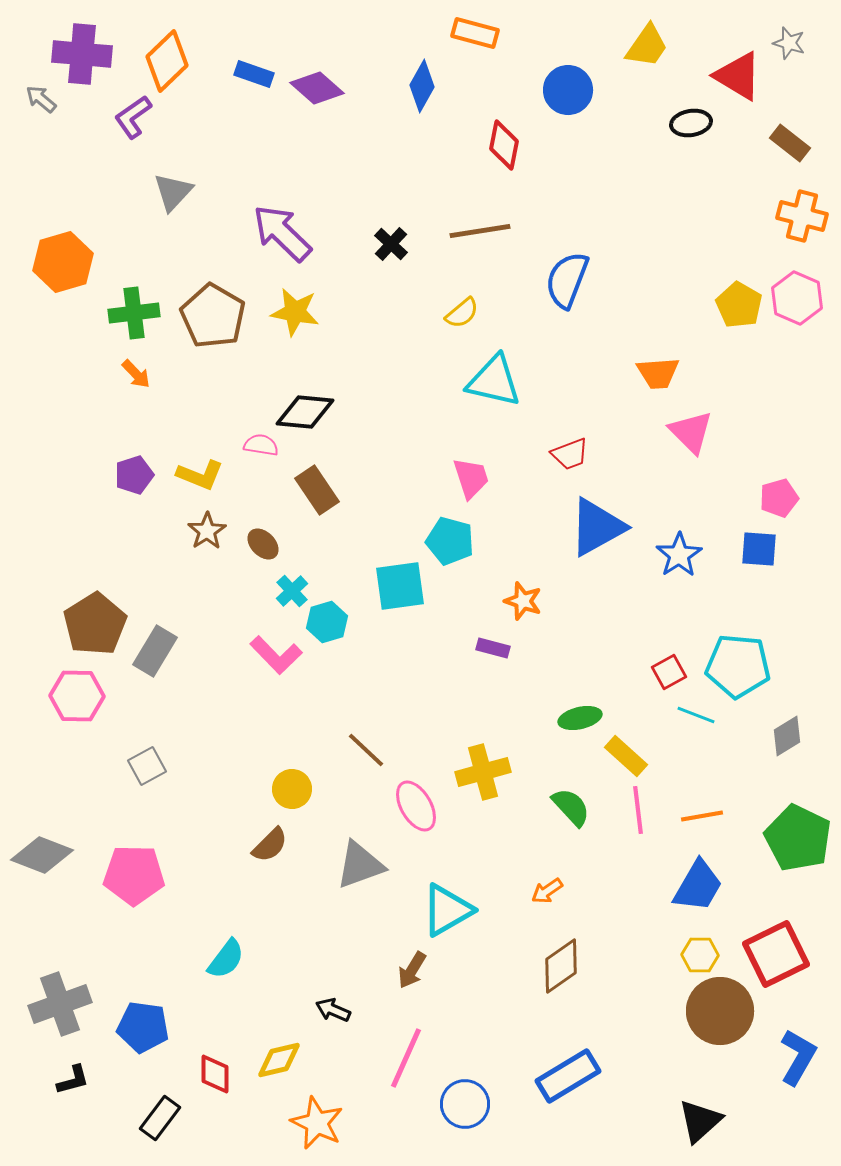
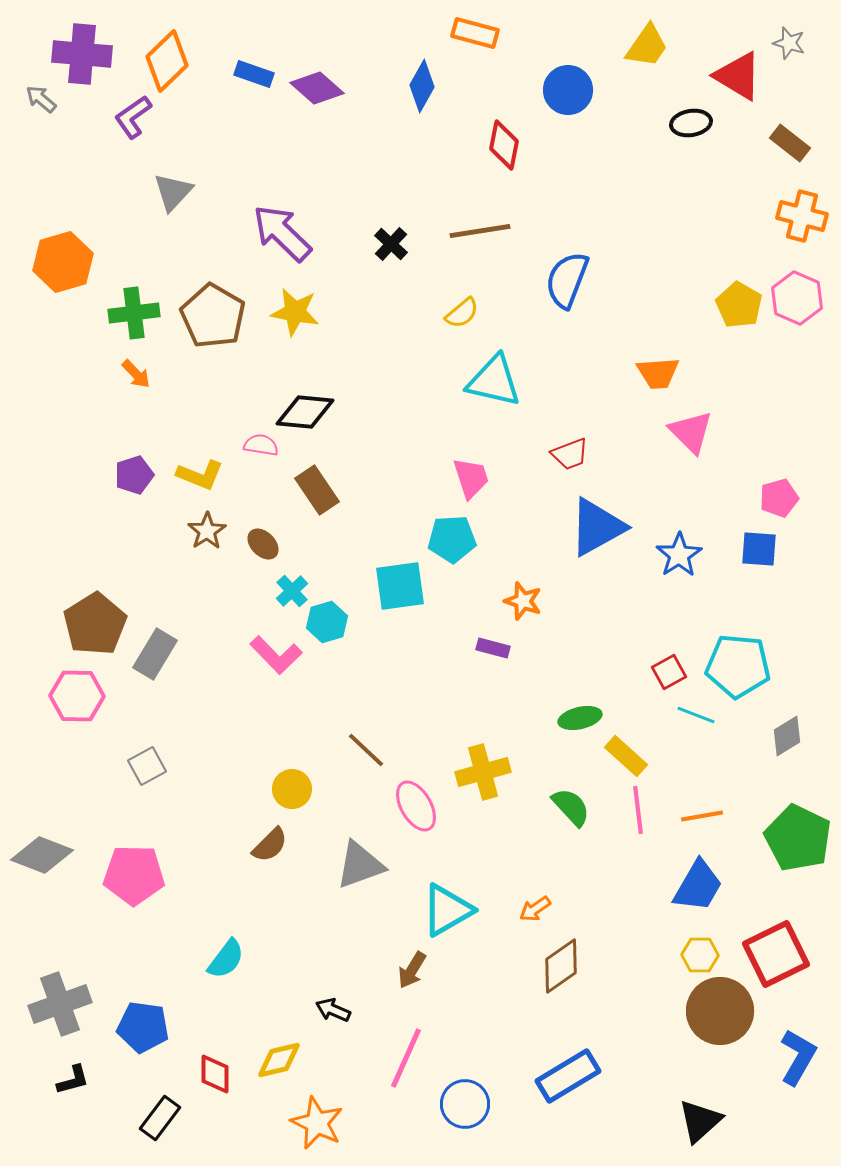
cyan pentagon at (450, 541): moved 2 px right, 2 px up; rotated 18 degrees counterclockwise
gray rectangle at (155, 651): moved 3 px down
orange arrow at (547, 891): moved 12 px left, 18 px down
